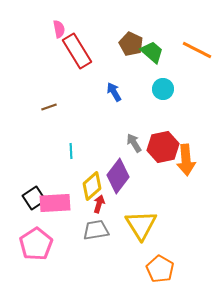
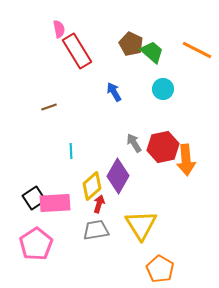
purple diamond: rotated 8 degrees counterclockwise
